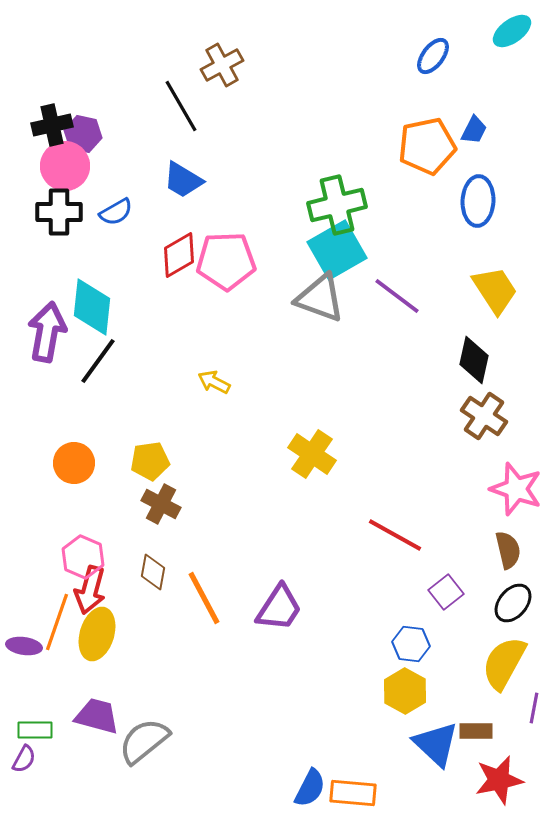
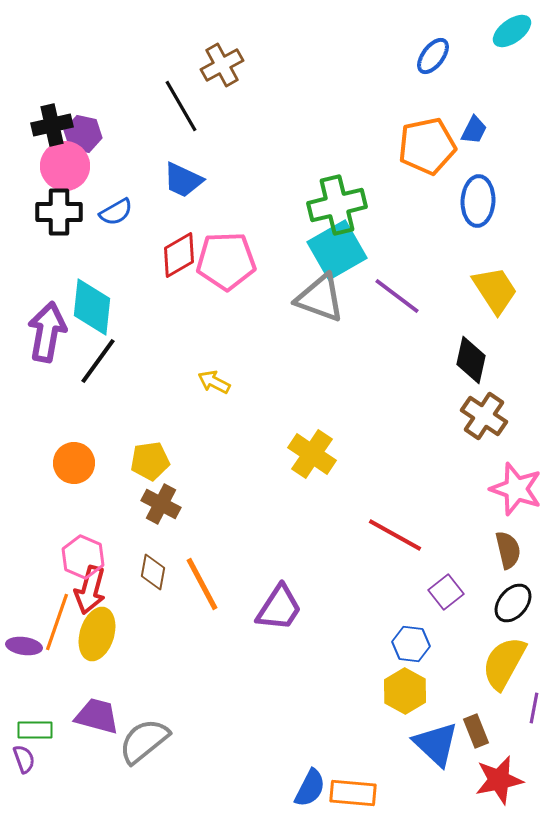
blue trapezoid at (183, 180): rotated 6 degrees counterclockwise
black diamond at (474, 360): moved 3 px left
orange line at (204, 598): moved 2 px left, 14 px up
brown rectangle at (476, 731): rotated 68 degrees clockwise
purple semicircle at (24, 759): rotated 48 degrees counterclockwise
